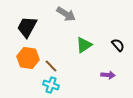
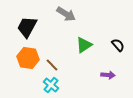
brown line: moved 1 px right, 1 px up
cyan cross: rotated 21 degrees clockwise
